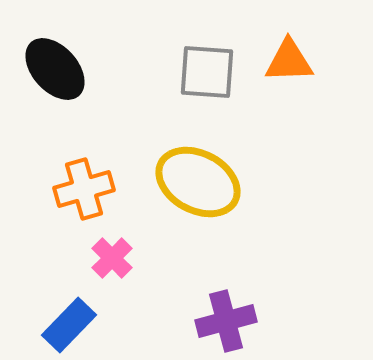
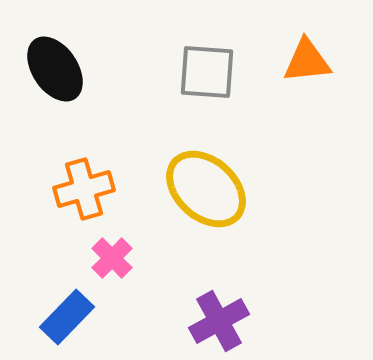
orange triangle: moved 18 px right; rotated 4 degrees counterclockwise
black ellipse: rotated 8 degrees clockwise
yellow ellipse: moved 8 px right, 7 px down; rotated 14 degrees clockwise
purple cross: moved 7 px left; rotated 14 degrees counterclockwise
blue rectangle: moved 2 px left, 8 px up
